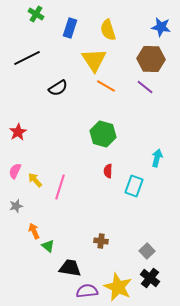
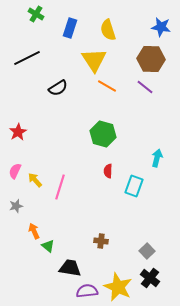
orange line: moved 1 px right
